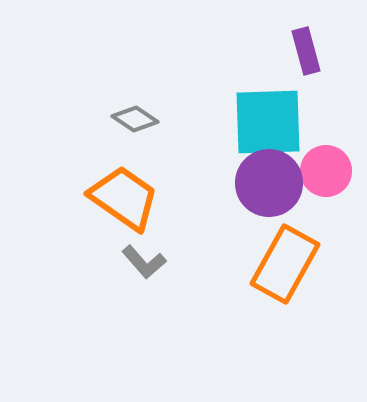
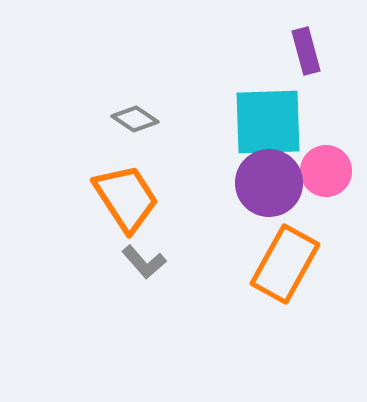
orange trapezoid: moved 2 px right; rotated 22 degrees clockwise
